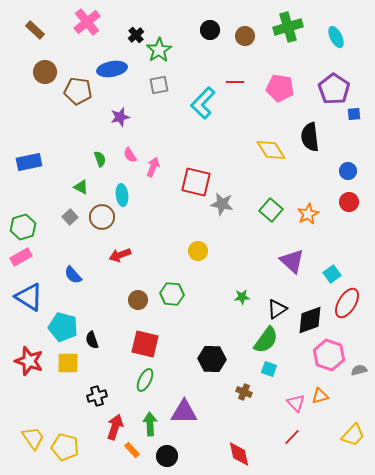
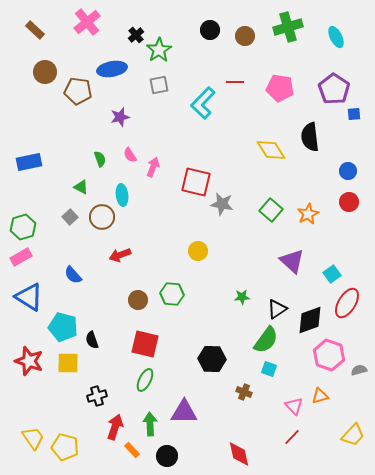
pink triangle at (296, 403): moved 2 px left, 3 px down
